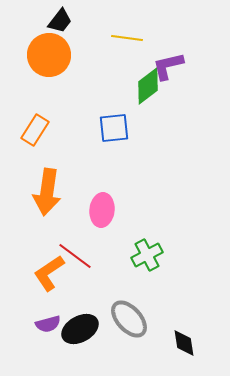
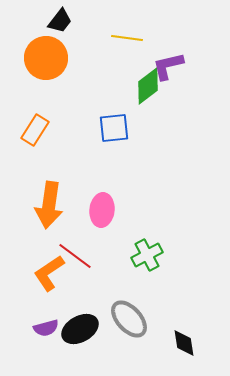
orange circle: moved 3 px left, 3 px down
orange arrow: moved 2 px right, 13 px down
purple semicircle: moved 2 px left, 4 px down
